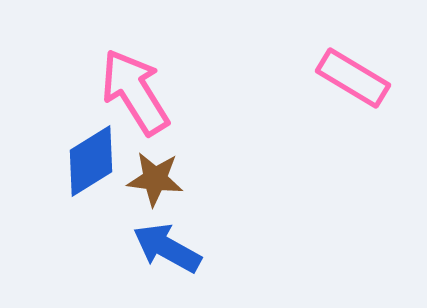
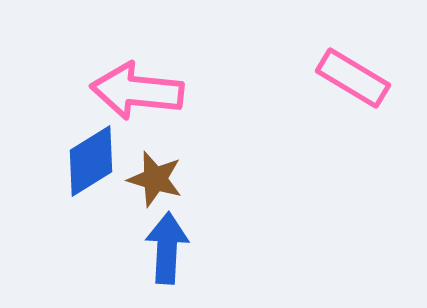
pink arrow: moved 2 px right, 1 px up; rotated 52 degrees counterclockwise
brown star: rotated 10 degrees clockwise
blue arrow: rotated 64 degrees clockwise
